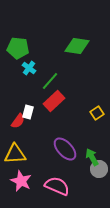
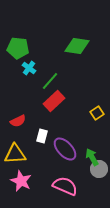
white rectangle: moved 14 px right, 24 px down
red semicircle: rotated 28 degrees clockwise
pink semicircle: moved 8 px right
